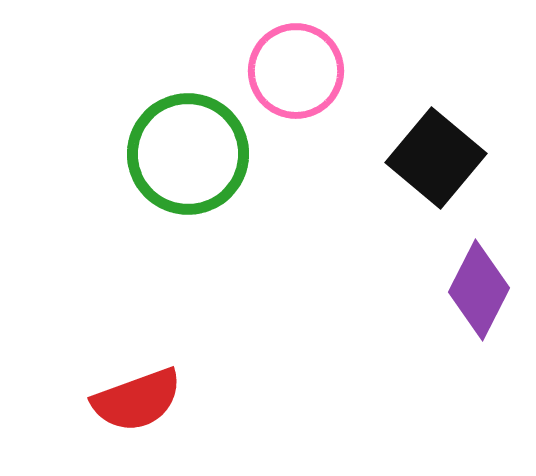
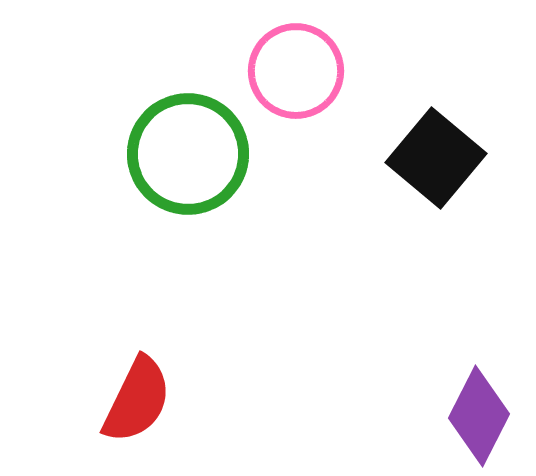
purple diamond: moved 126 px down
red semicircle: rotated 44 degrees counterclockwise
